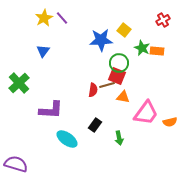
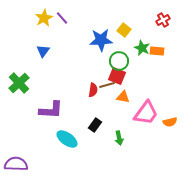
green circle: moved 2 px up
purple semicircle: rotated 15 degrees counterclockwise
